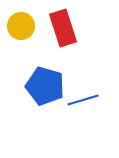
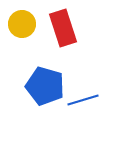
yellow circle: moved 1 px right, 2 px up
